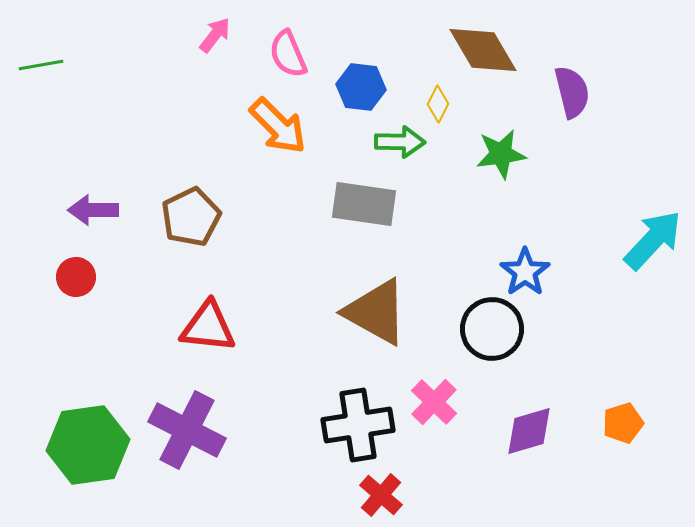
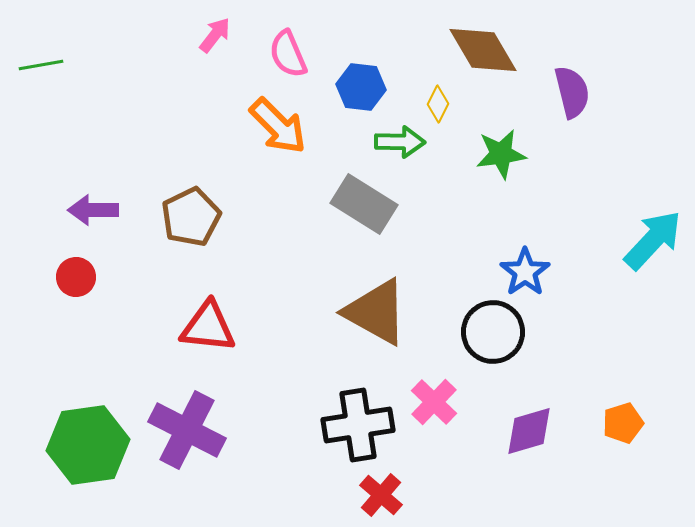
gray rectangle: rotated 24 degrees clockwise
black circle: moved 1 px right, 3 px down
